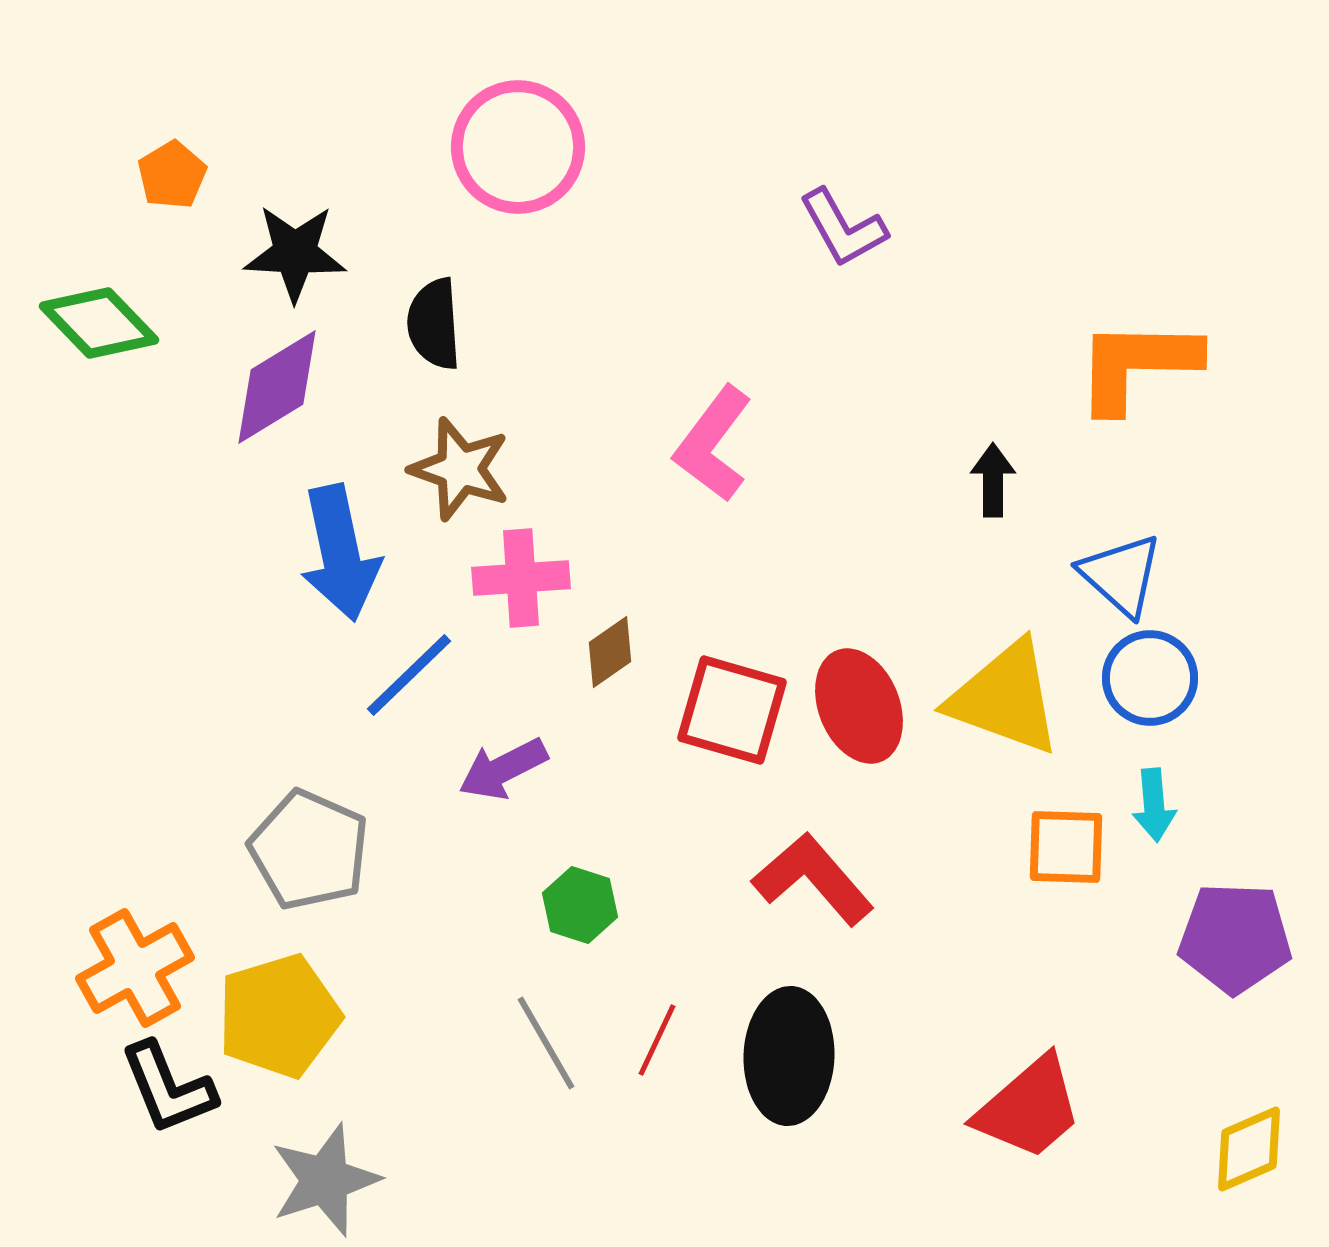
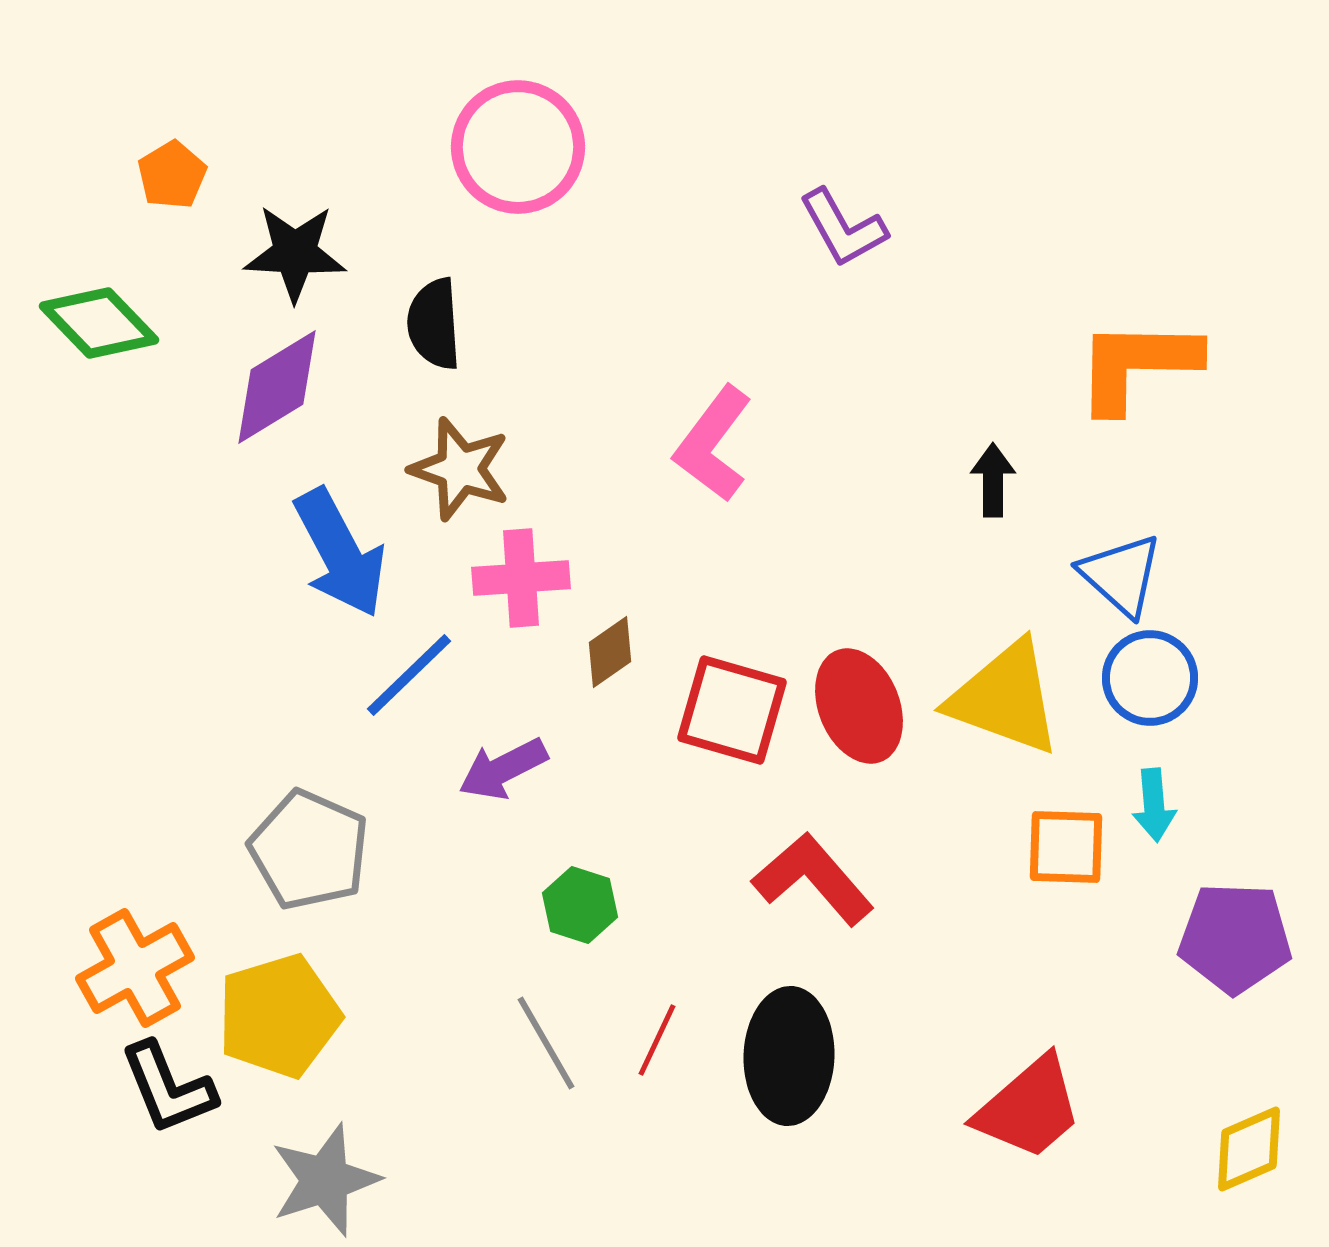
blue arrow: rotated 16 degrees counterclockwise
